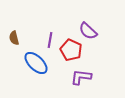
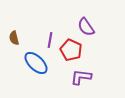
purple semicircle: moved 2 px left, 4 px up; rotated 12 degrees clockwise
